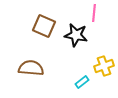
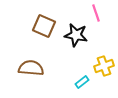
pink line: moved 2 px right; rotated 24 degrees counterclockwise
